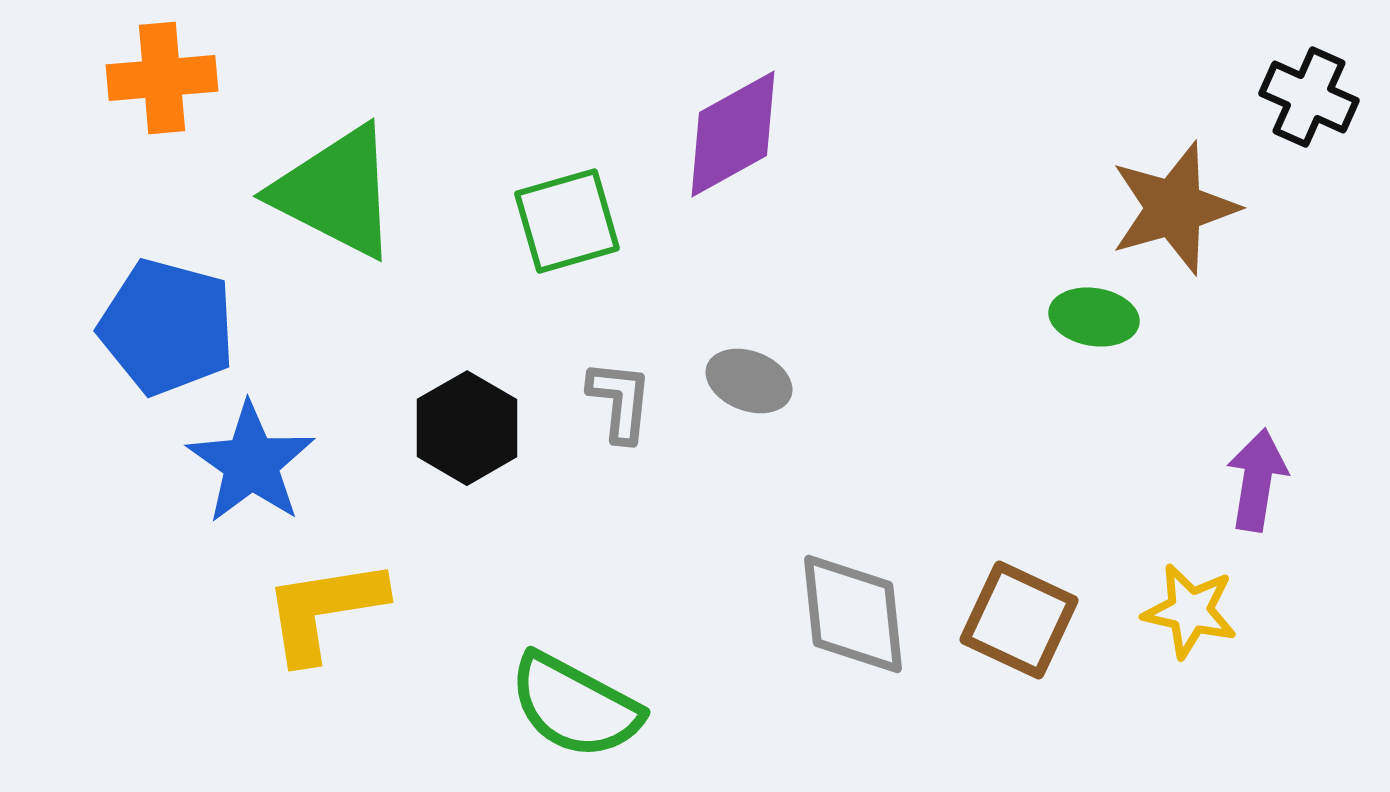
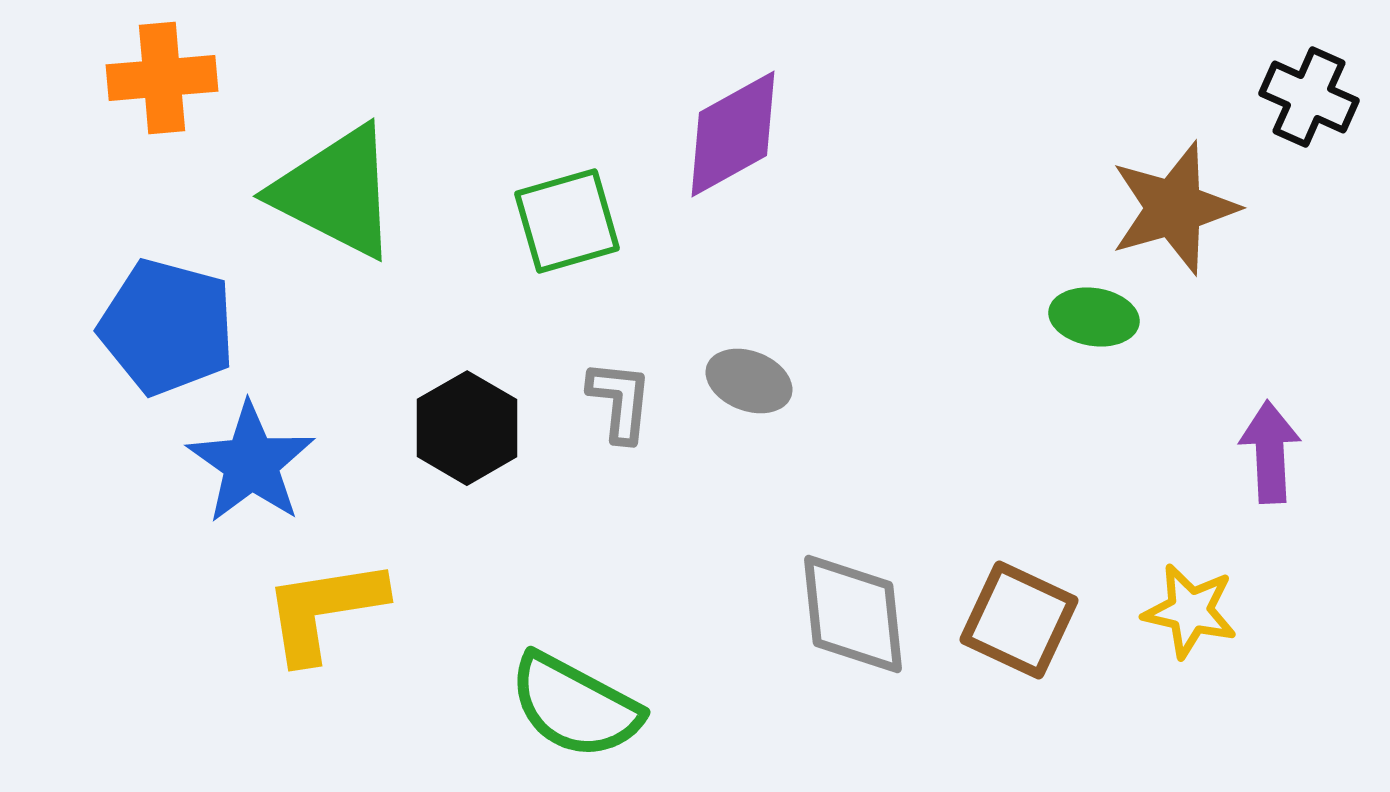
purple arrow: moved 13 px right, 28 px up; rotated 12 degrees counterclockwise
